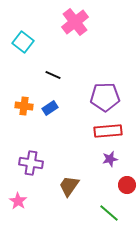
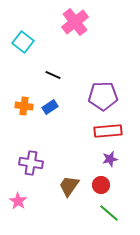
purple pentagon: moved 2 px left, 1 px up
blue rectangle: moved 1 px up
red circle: moved 26 px left
